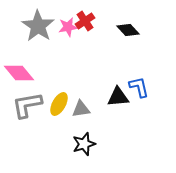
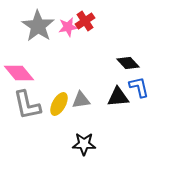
black diamond: moved 33 px down
gray L-shape: rotated 92 degrees counterclockwise
gray triangle: moved 9 px up
black star: rotated 20 degrees clockwise
